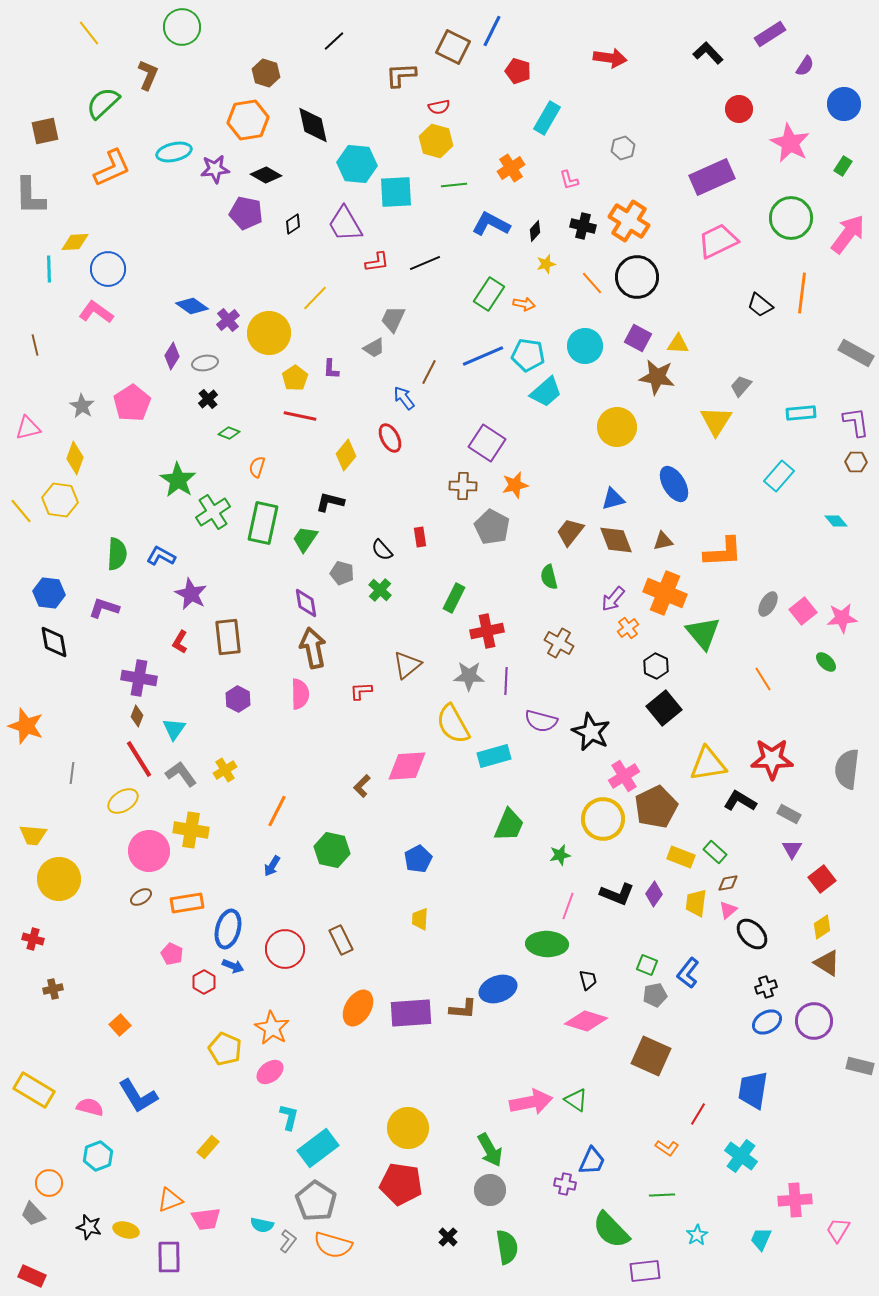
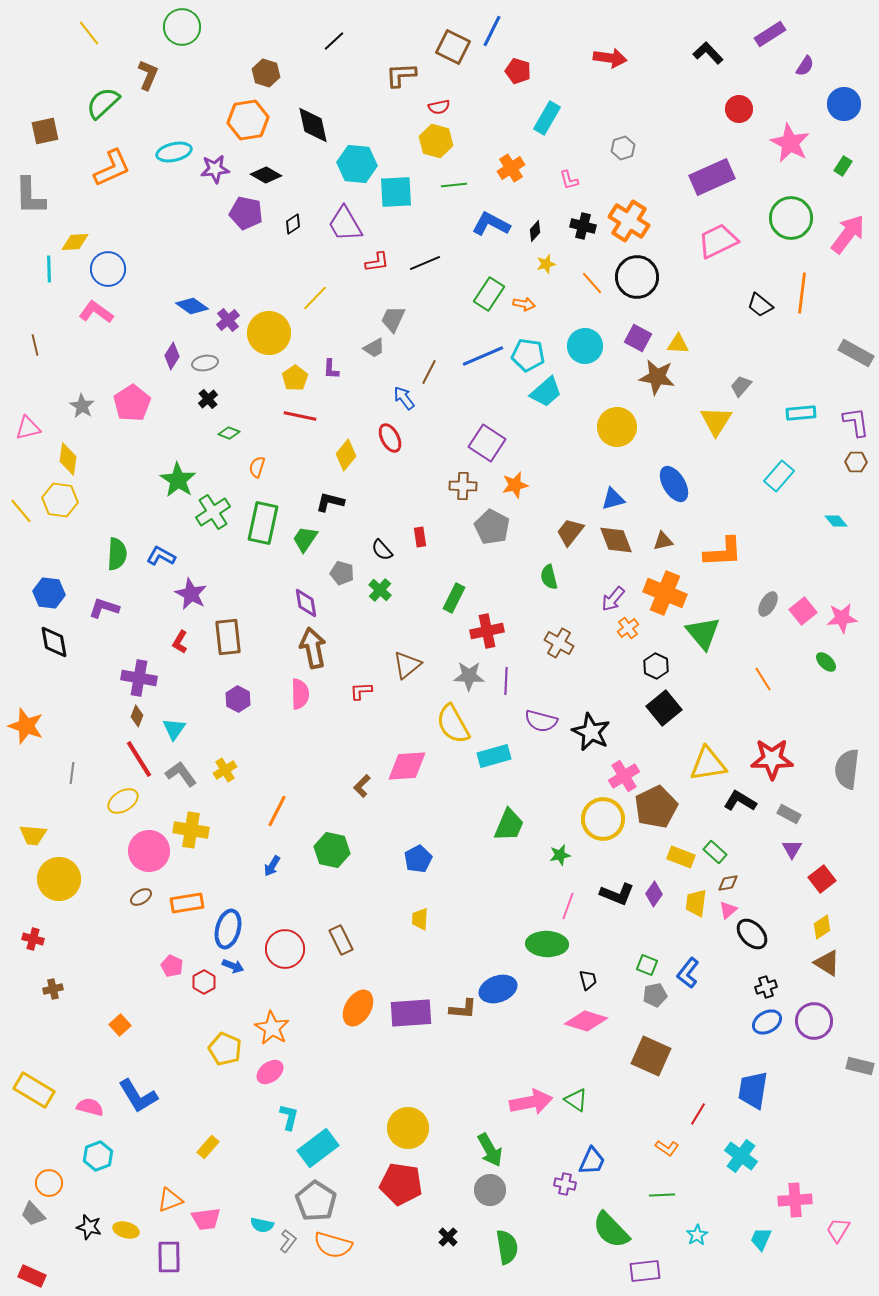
yellow diamond at (75, 458): moved 7 px left, 1 px down; rotated 12 degrees counterclockwise
pink pentagon at (172, 954): moved 12 px down
